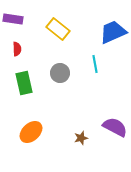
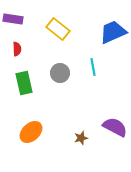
cyan line: moved 2 px left, 3 px down
